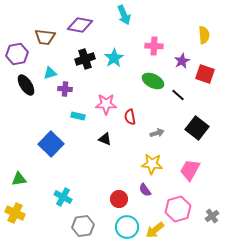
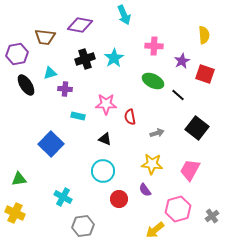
cyan circle: moved 24 px left, 56 px up
